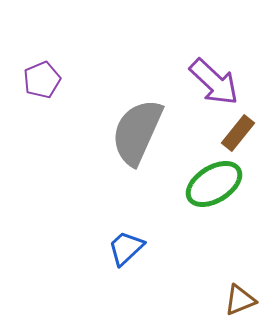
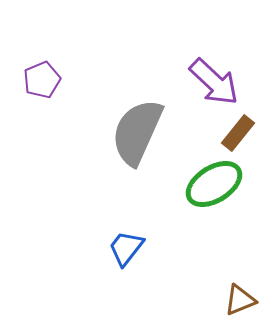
blue trapezoid: rotated 9 degrees counterclockwise
